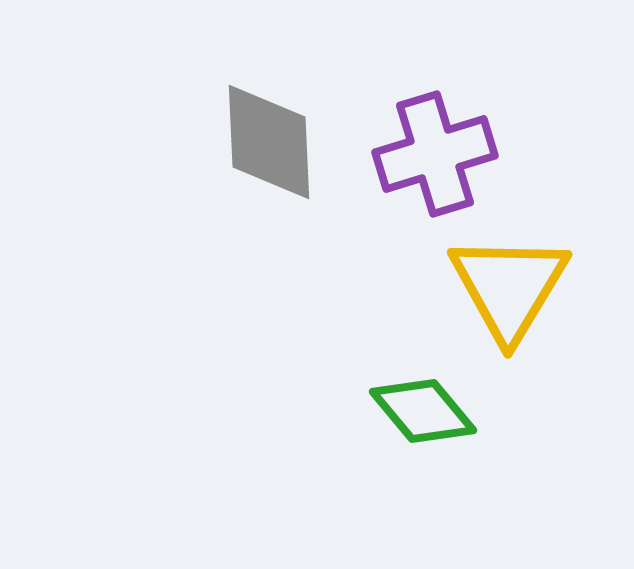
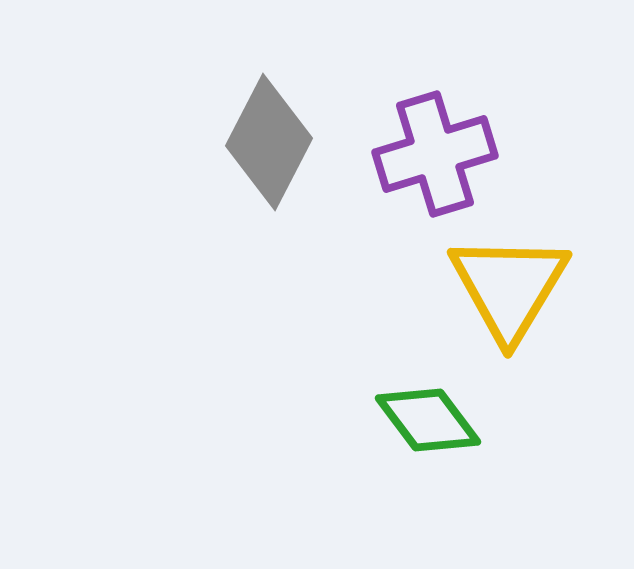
gray diamond: rotated 30 degrees clockwise
green diamond: moved 5 px right, 9 px down; rotated 3 degrees clockwise
